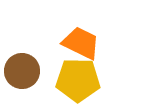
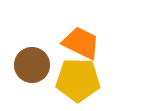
brown circle: moved 10 px right, 6 px up
